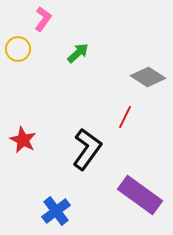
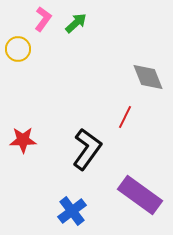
green arrow: moved 2 px left, 30 px up
gray diamond: rotated 36 degrees clockwise
red star: rotated 28 degrees counterclockwise
blue cross: moved 16 px right
